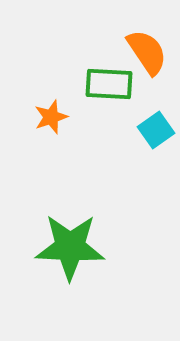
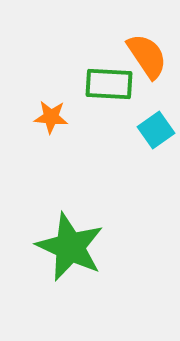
orange semicircle: moved 4 px down
orange star: rotated 24 degrees clockwise
green star: rotated 22 degrees clockwise
